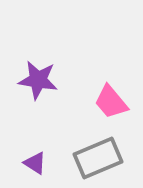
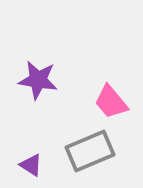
gray rectangle: moved 8 px left, 7 px up
purple triangle: moved 4 px left, 2 px down
